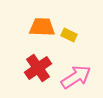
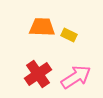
red cross: moved 6 px down
